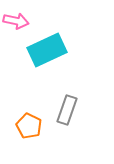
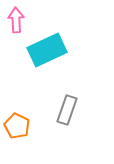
pink arrow: moved 1 px up; rotated 105 degrees counterclockwise
orange pentagon: moved 12 px left
